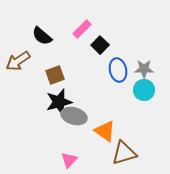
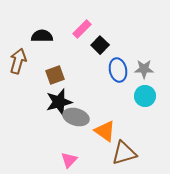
black semicircle: rotated 140 degrees clockwise
brown arrow: rotated 140 degrees clockwise
cyan circle: moved 1 px right, 6 px down
gray ellipse: moved 2 px right, 1 px down
